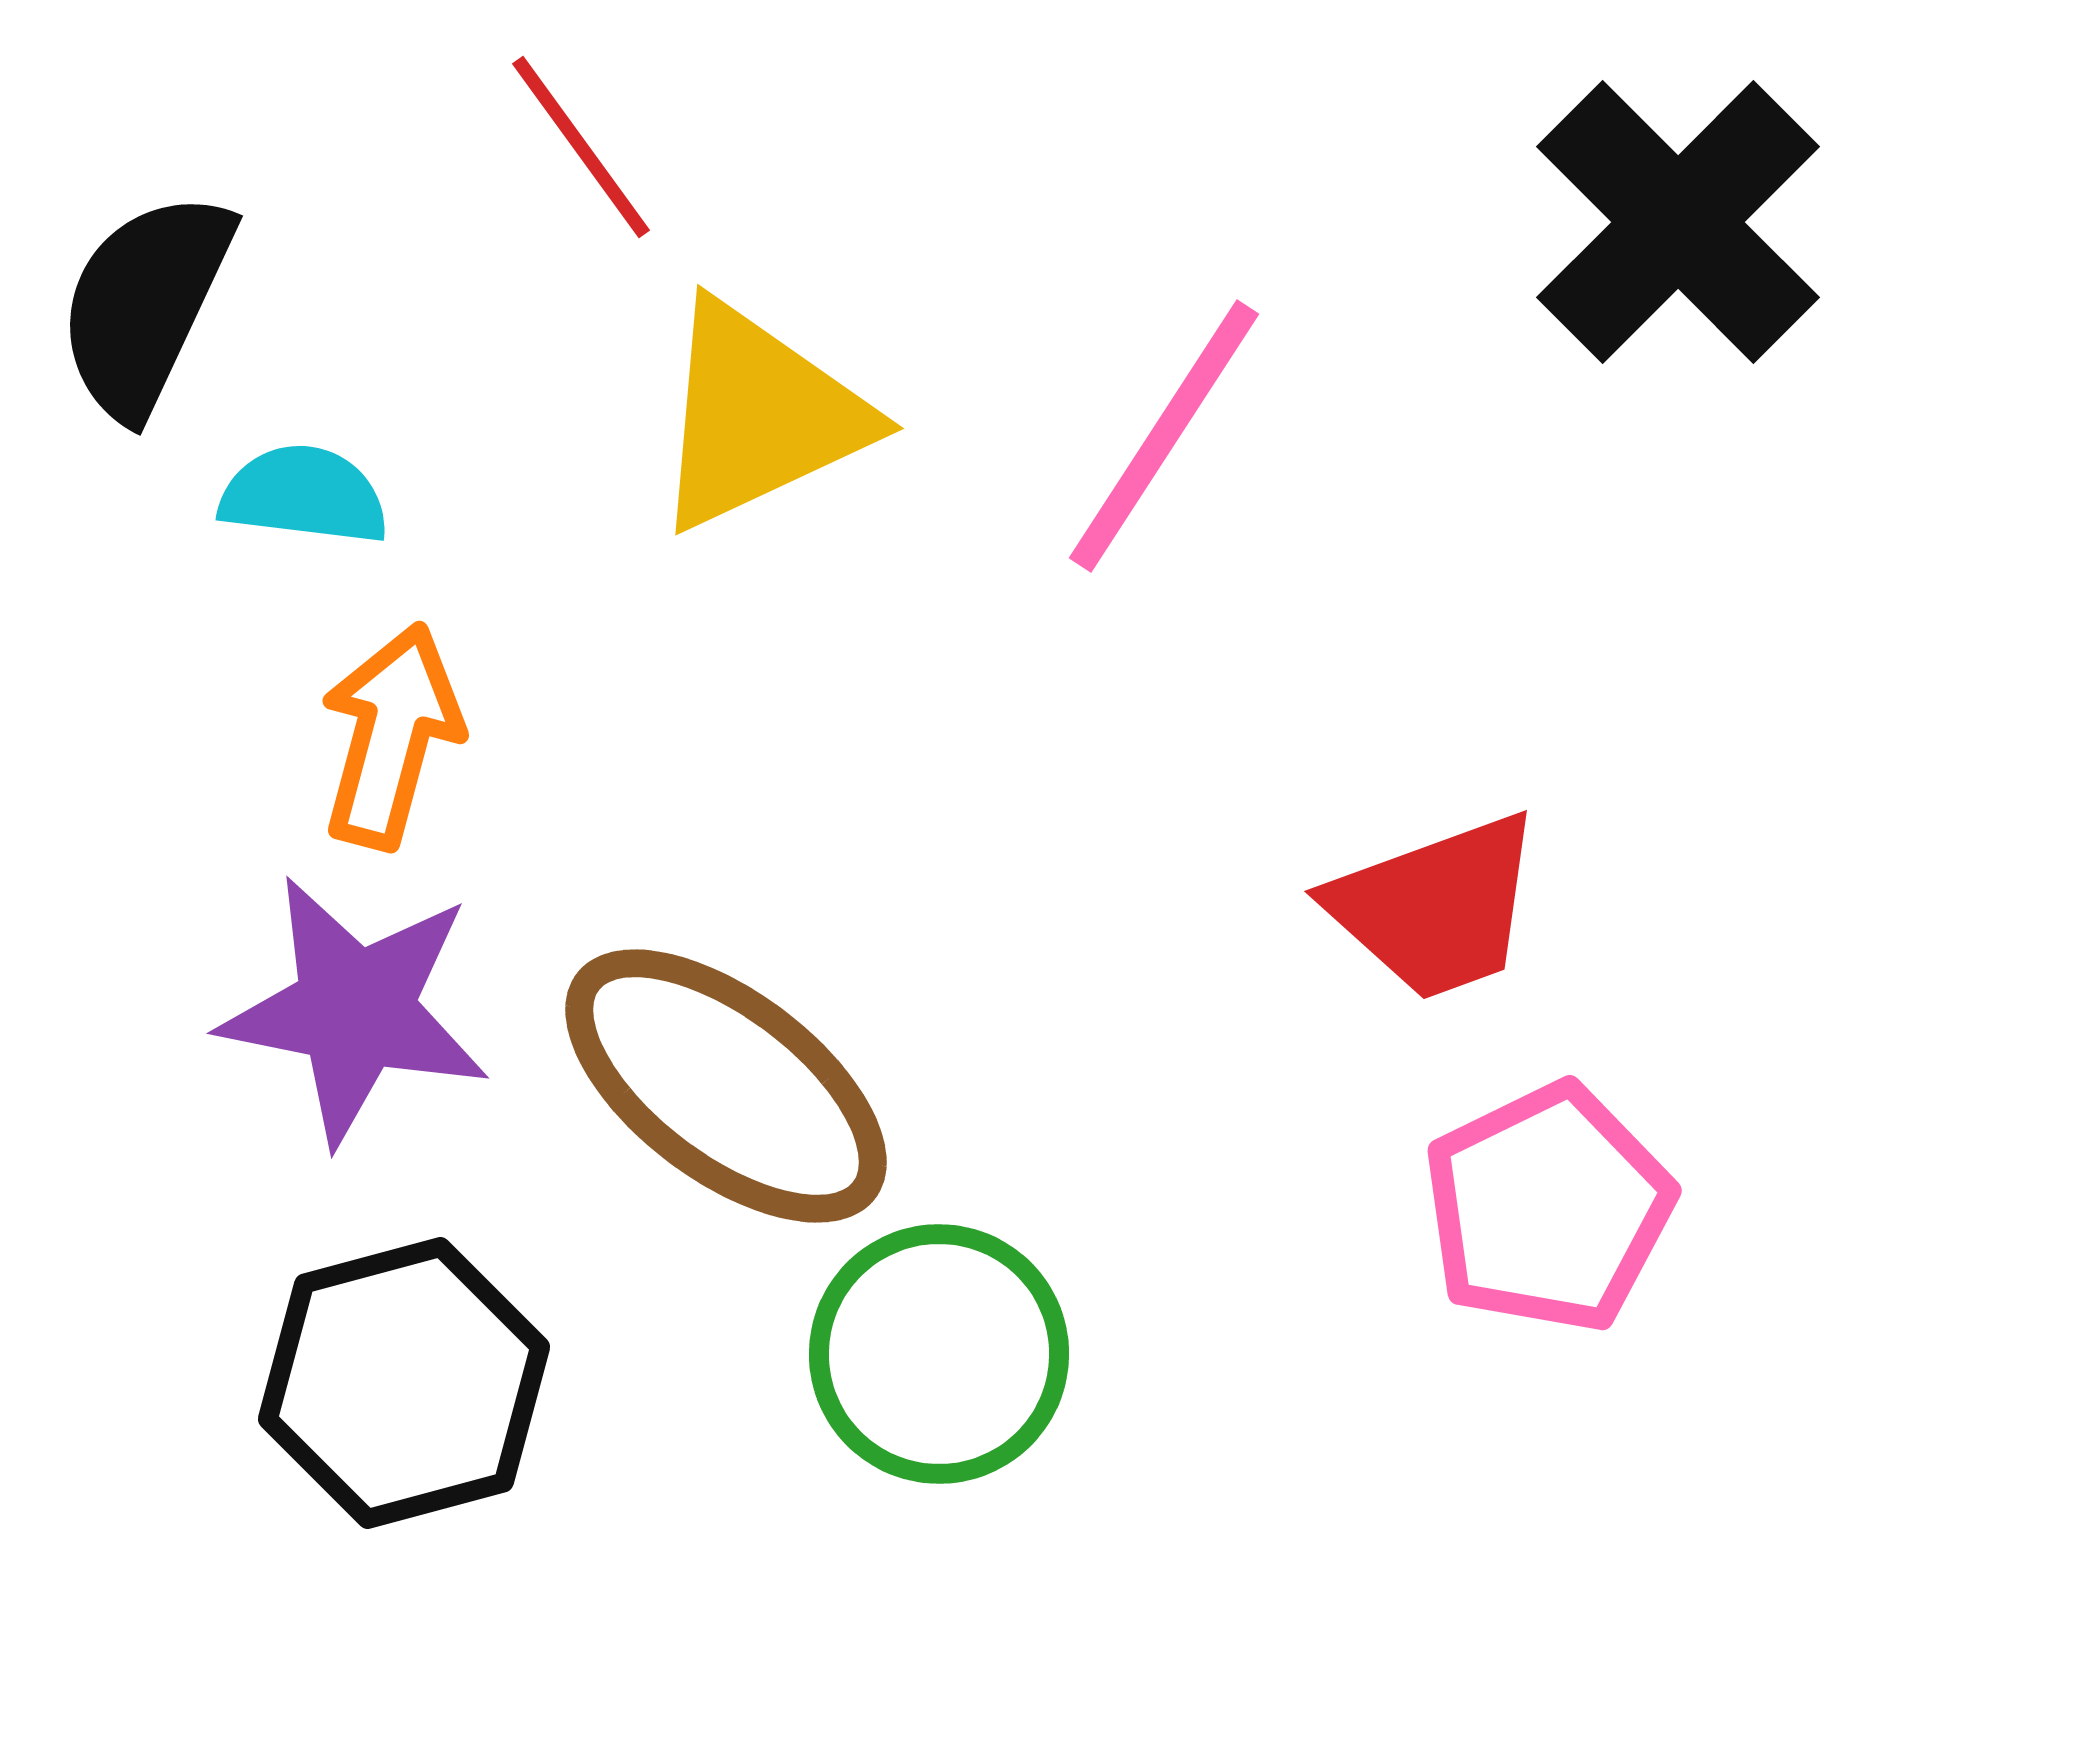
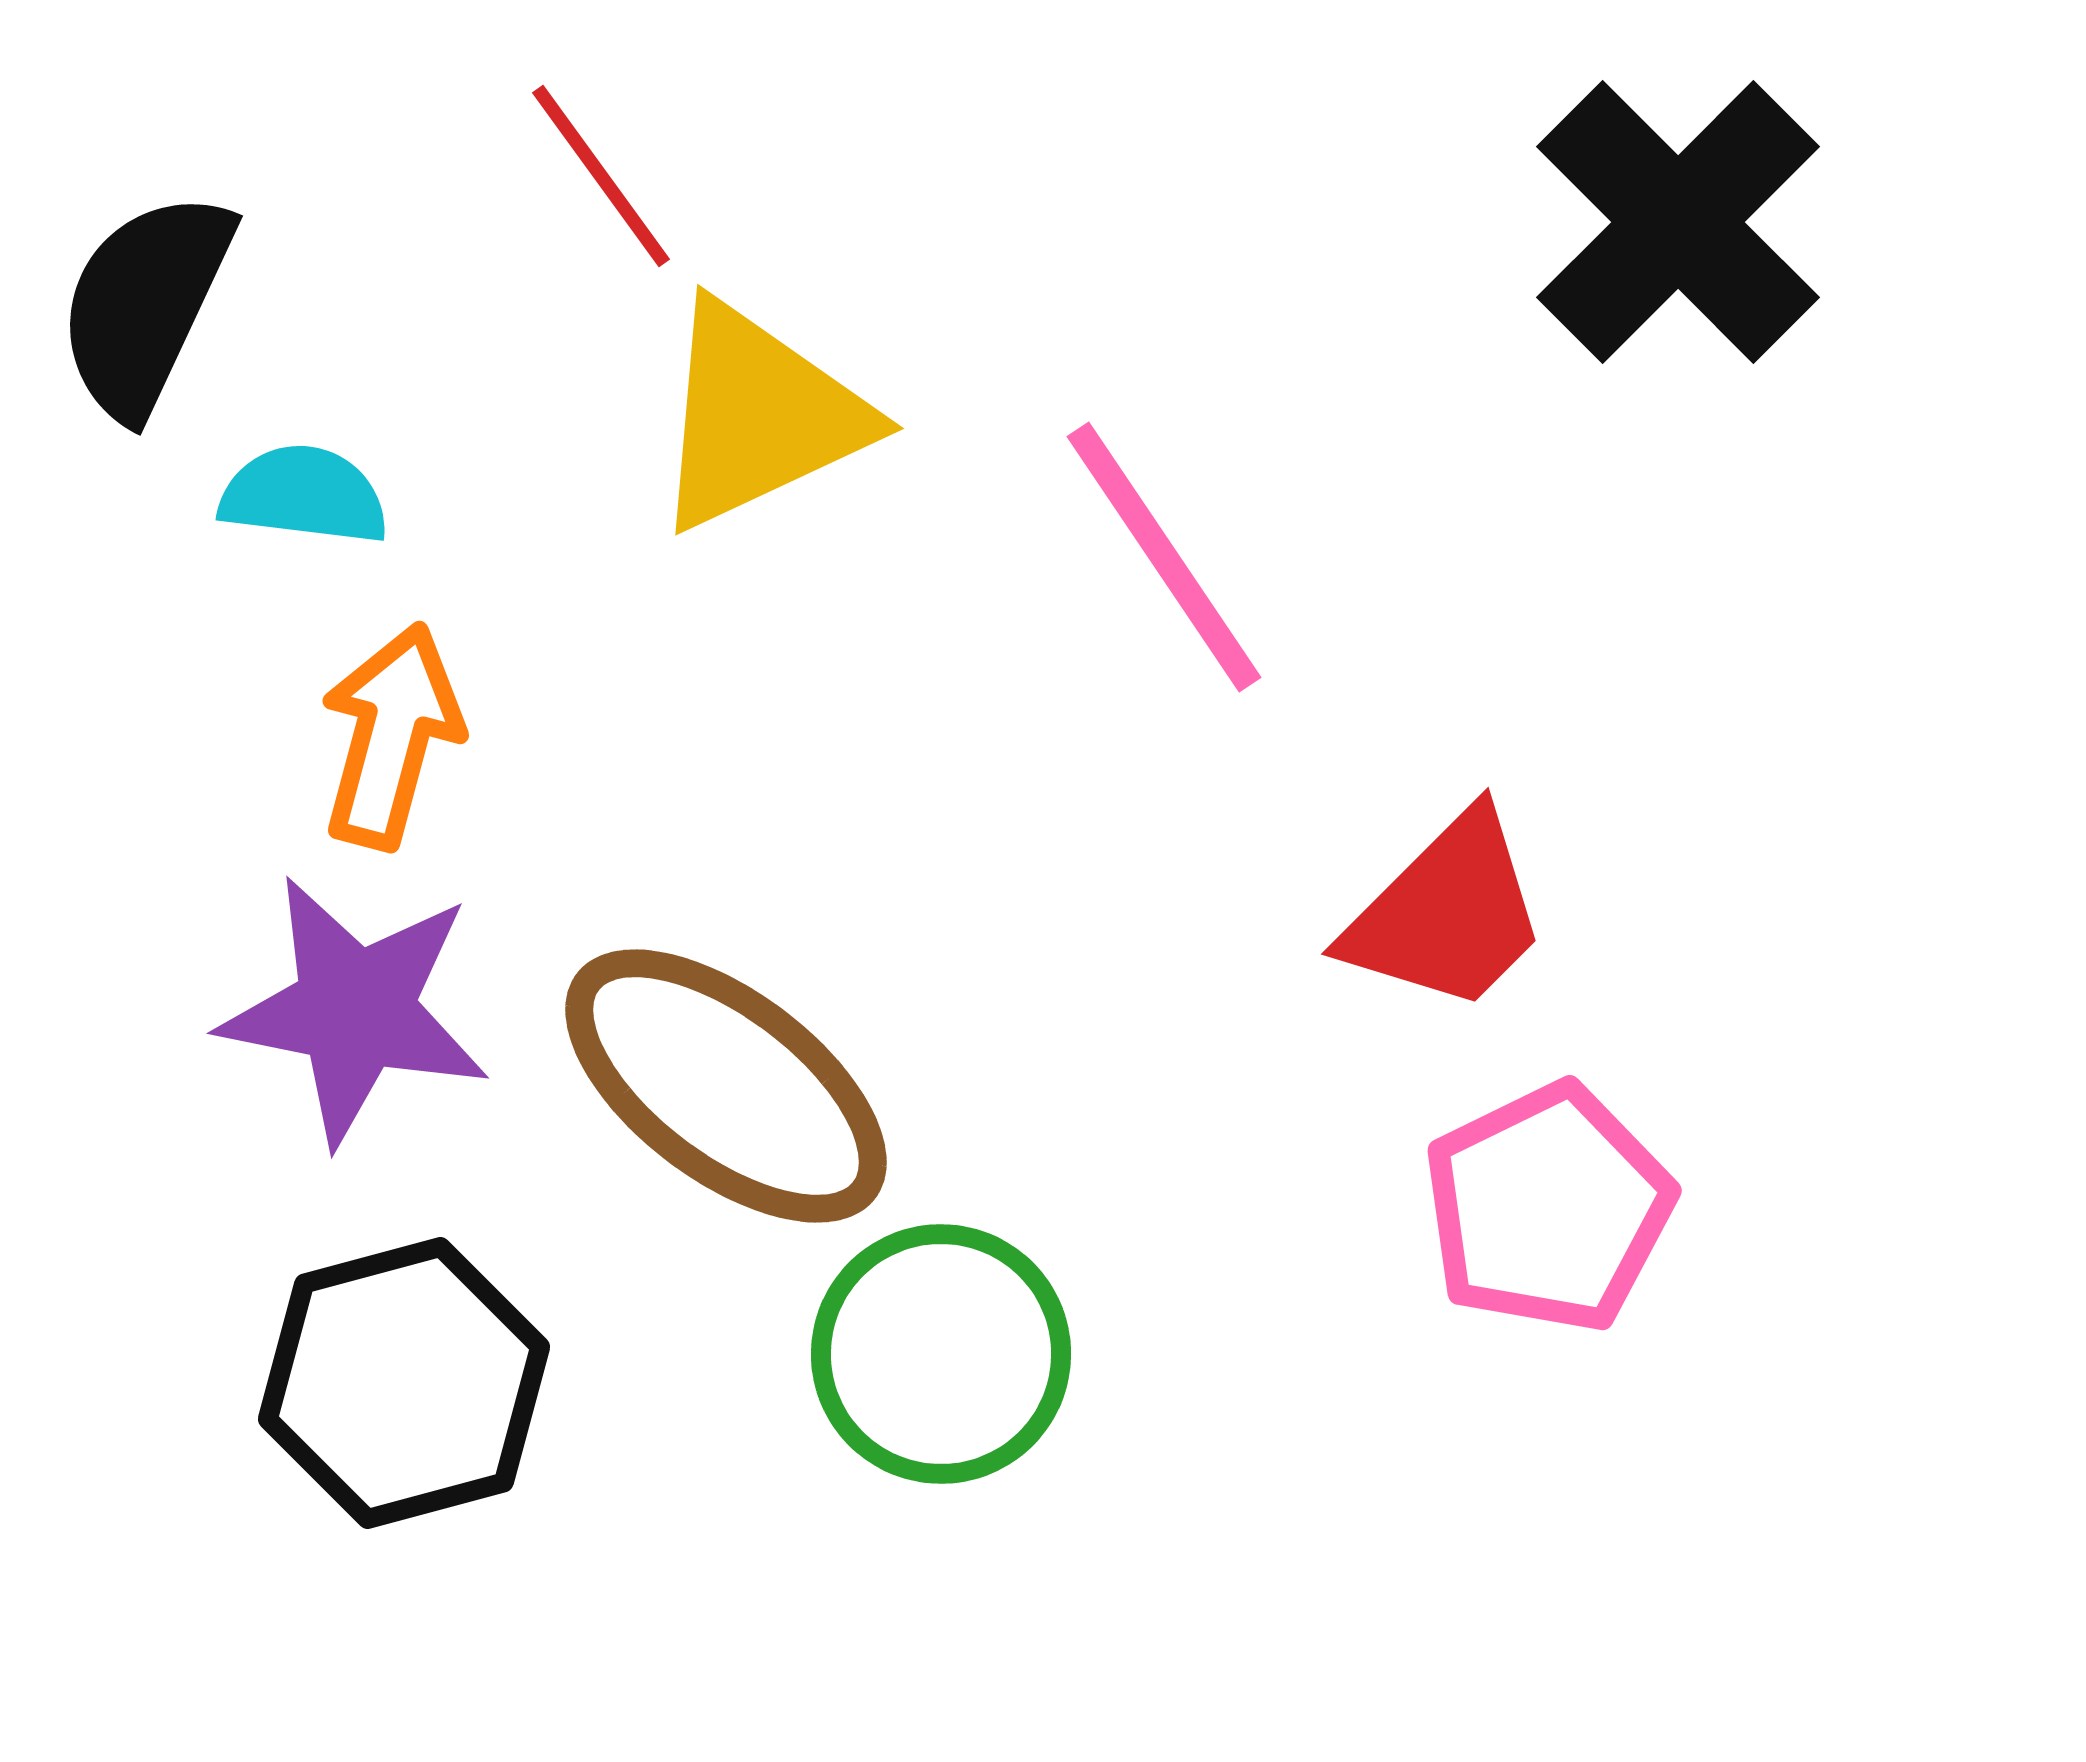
red line: moved 20 px right, 29 px down
pink line: moved 121 px down; rotated 67 degrees counterclockwise
red trapezoid: moved 11 px right, 6 px down; rotated 25 degrees counterclockwise
green circle: moved 2 px right
